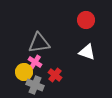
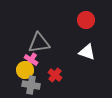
pink cross: moved 4 px left, 2 px up
yellow circle: moved 1 px right, 2 px up
gray cross: moved 4 px left; rotated 12 degrees counterclockwise
